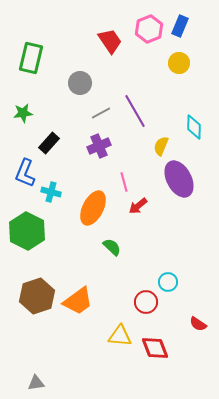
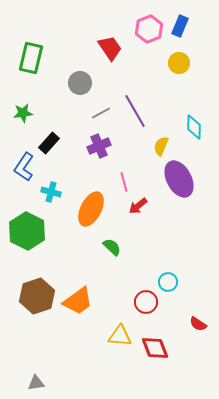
red trapezoid: moved 7 px down
blue L-shape: moved 1 px left, 6 px up; rotated 12 degrees clockwise
orange ellipse: moved 2 px left, 1 px down
